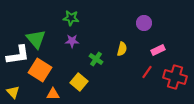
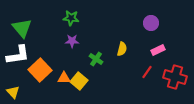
purple circle: moved 7 px right
green triangle: moved 14 px left, 11 px up
orange square: rotated 15 degrees clockwise
yellow square: moved 1 px up
orange triangle: moved 11 px right, 16 px up
